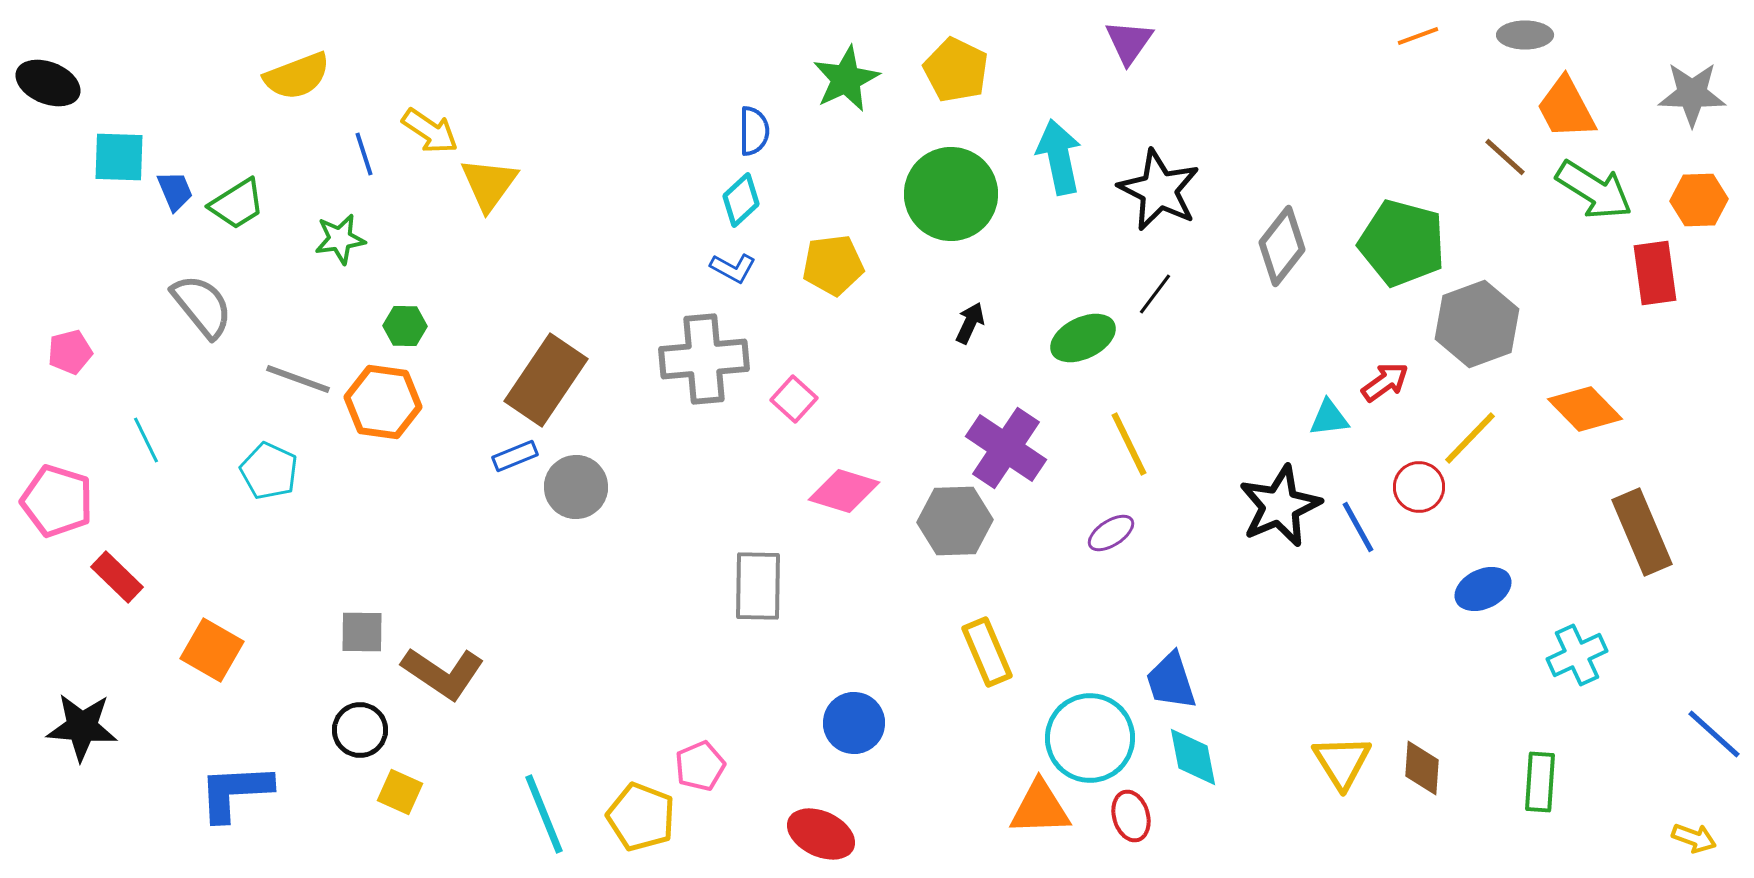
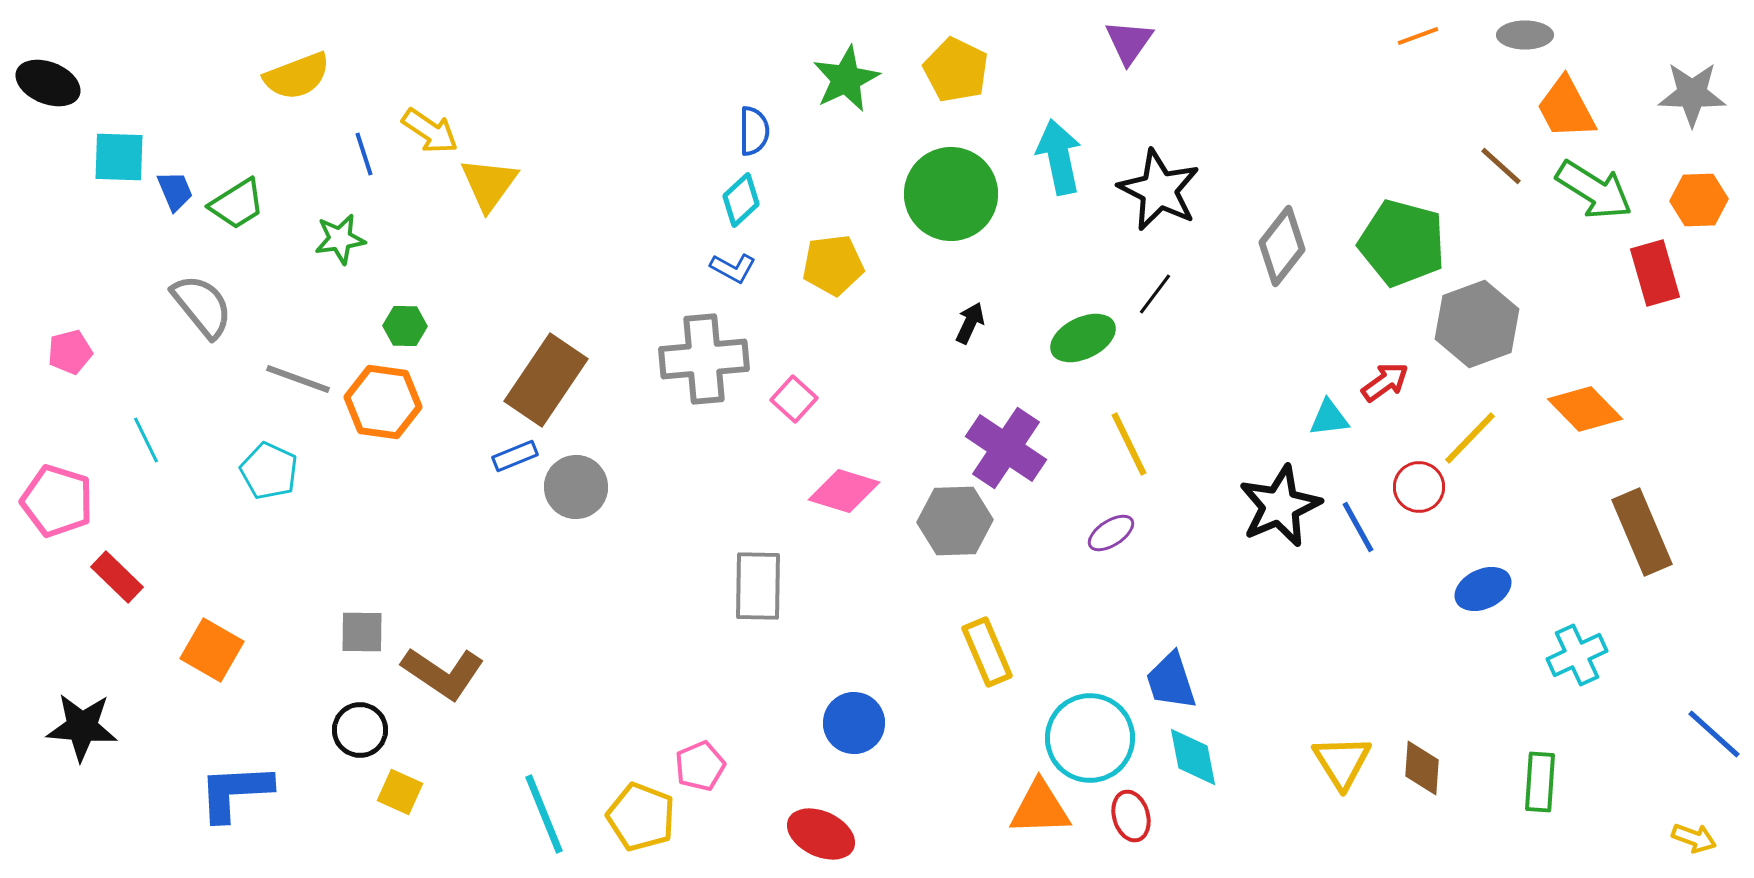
brown line at (1505, 157): moved 4 px left, 9 px down
red rectangle at (1655, 273): rotated 8 degrees counterclockwise
